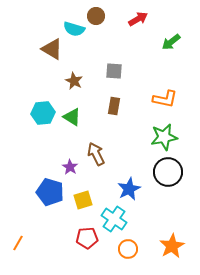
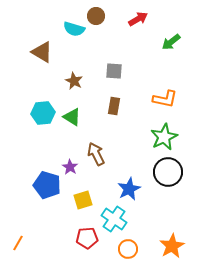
brown triangle: moved 10 px left, 3 px down
green star: rotated 16 degrees counterclockwise
blue pentagon: moved 3 px left, 7 px up
